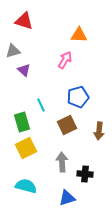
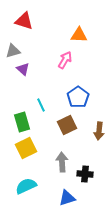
purple triangle: moved 1 px left, 1 px up
blue pentagon: rotated 20 degrees counterclockwise
cyan semicircle: rotated 40 degrees counterclockwise
